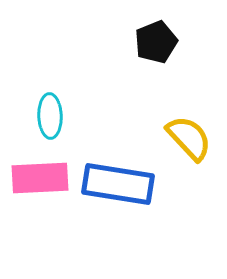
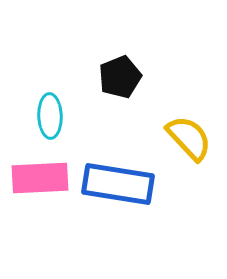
black pentagon: moved 36 px left, 35 px down
